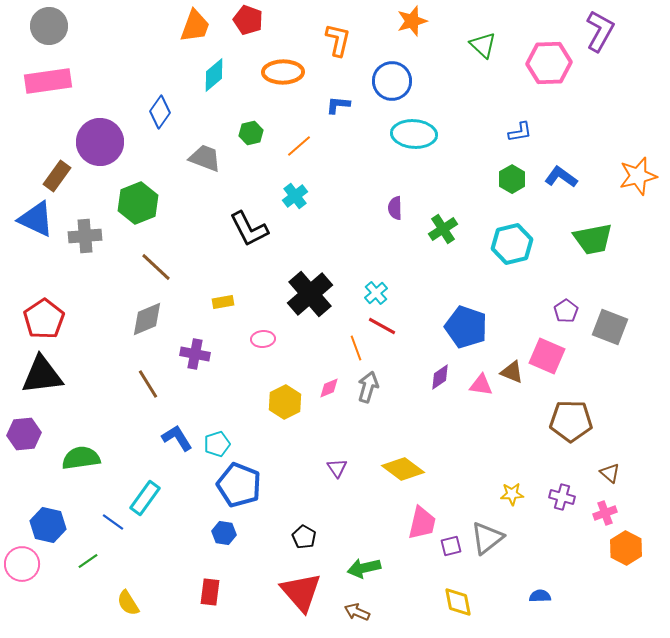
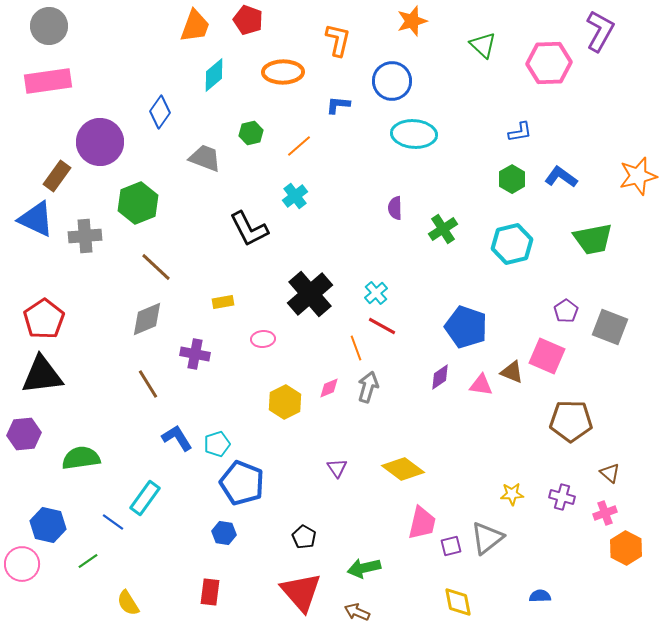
blue pentagon at (239, 485): moved 3 px right, 2 px up
